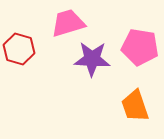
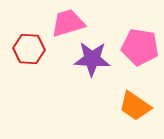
red hexagon: moved 10 px right; rotated 12 degrees counterclockwise
orange trapezoid: rotated 36 degrees counterclockwise
